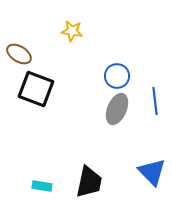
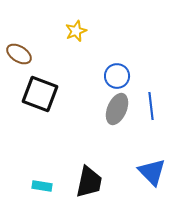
yellow star: moved 4 px right; rotated 30 degrees counterclockwise
black square: moved 4 px right, 5 px down
blue line: moved 4 px left, 5 px down
